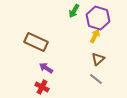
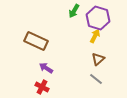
brown rectangle: moved 1 px up
